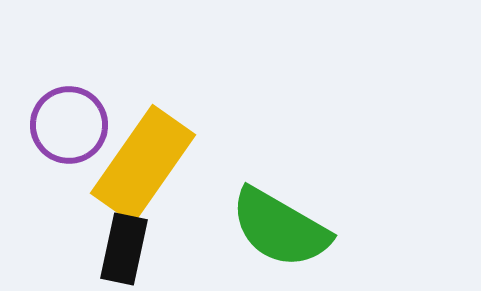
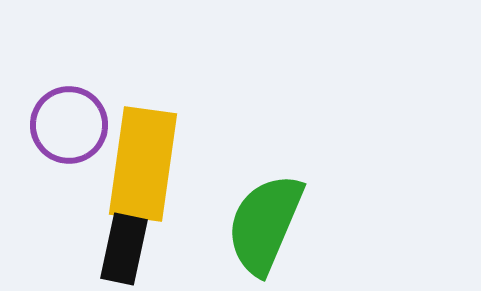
yellow rectangle: rotated 27 degrees counterclockwise
green semicircle: moved 15 px left, 4 px up; rotated 83 degrees clockwise
